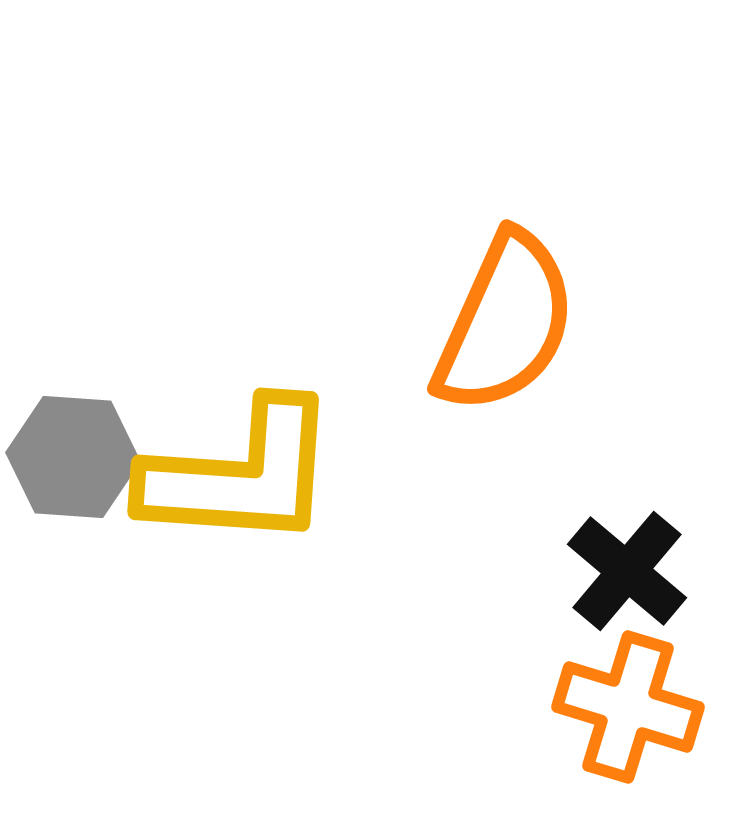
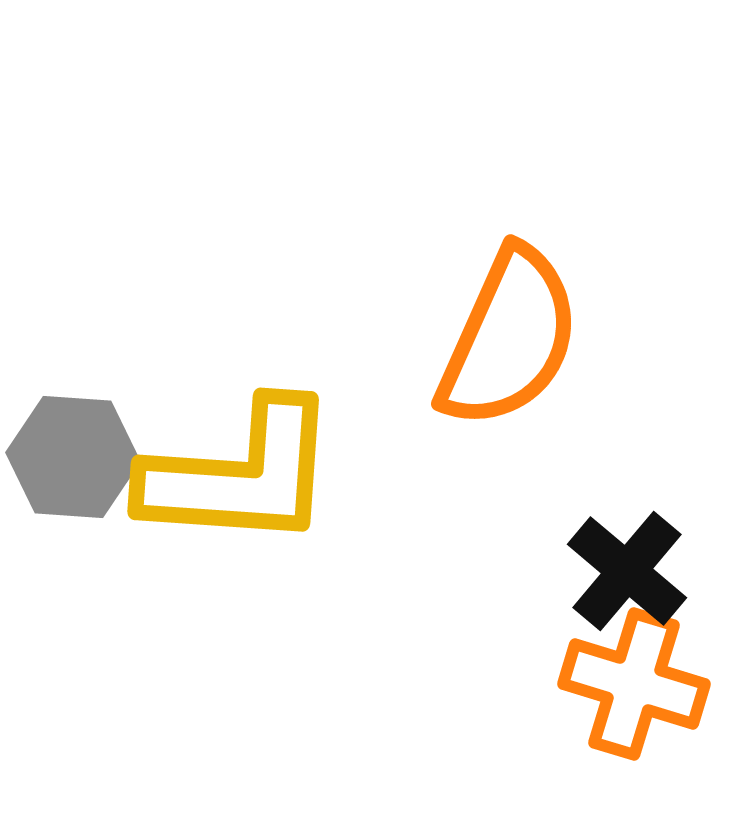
orange semicircle: moved 4 px right, 15 px down
orange cross: moved 6 px right, 23 px up
